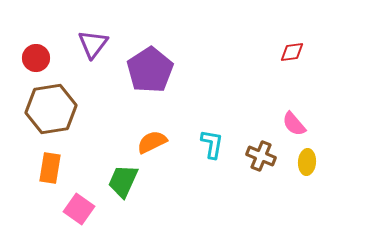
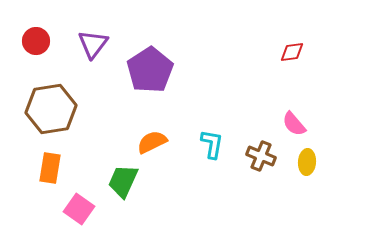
red circle: moved 17 px up
